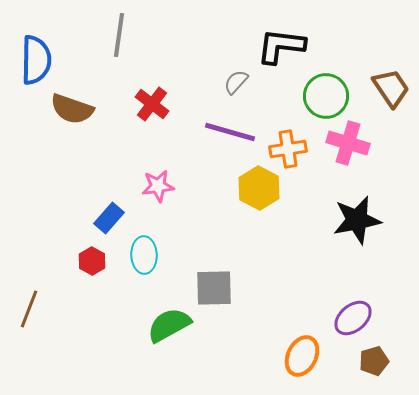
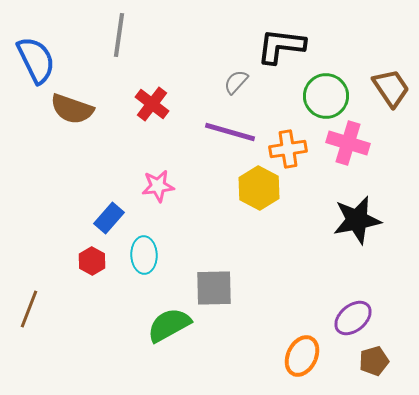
blue semicircle: rotated 27 degrees counterclockwise
